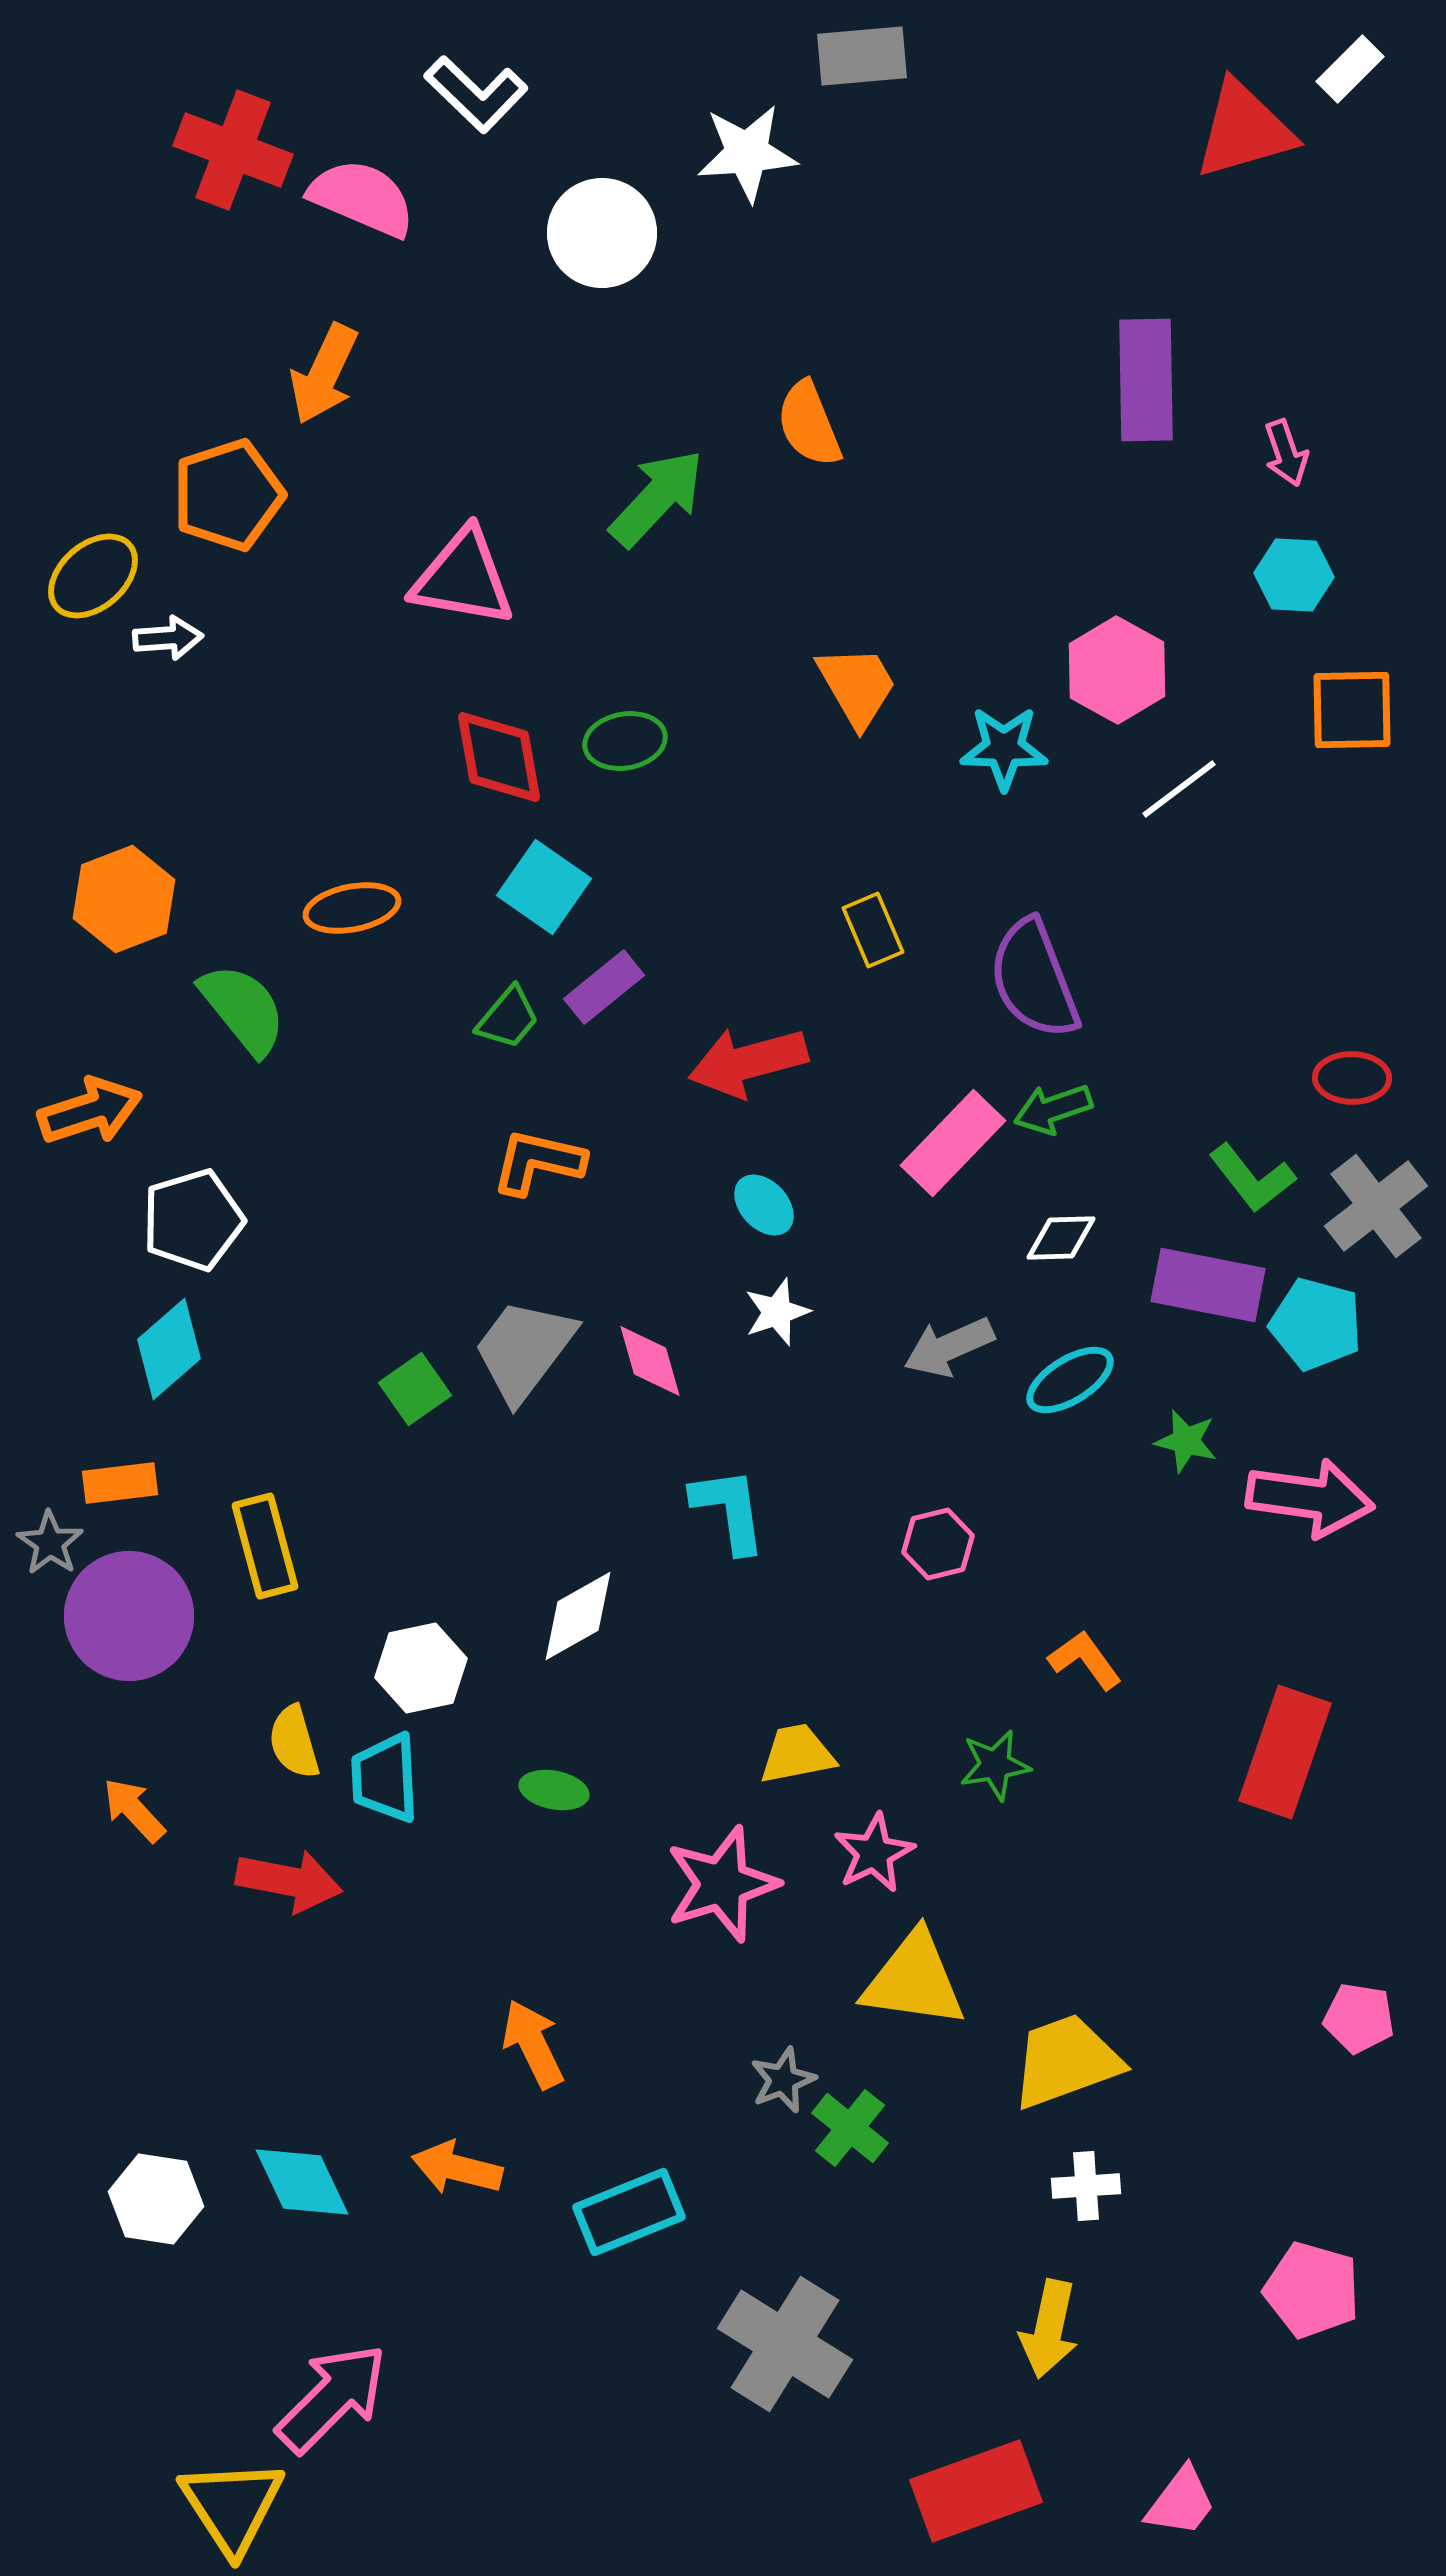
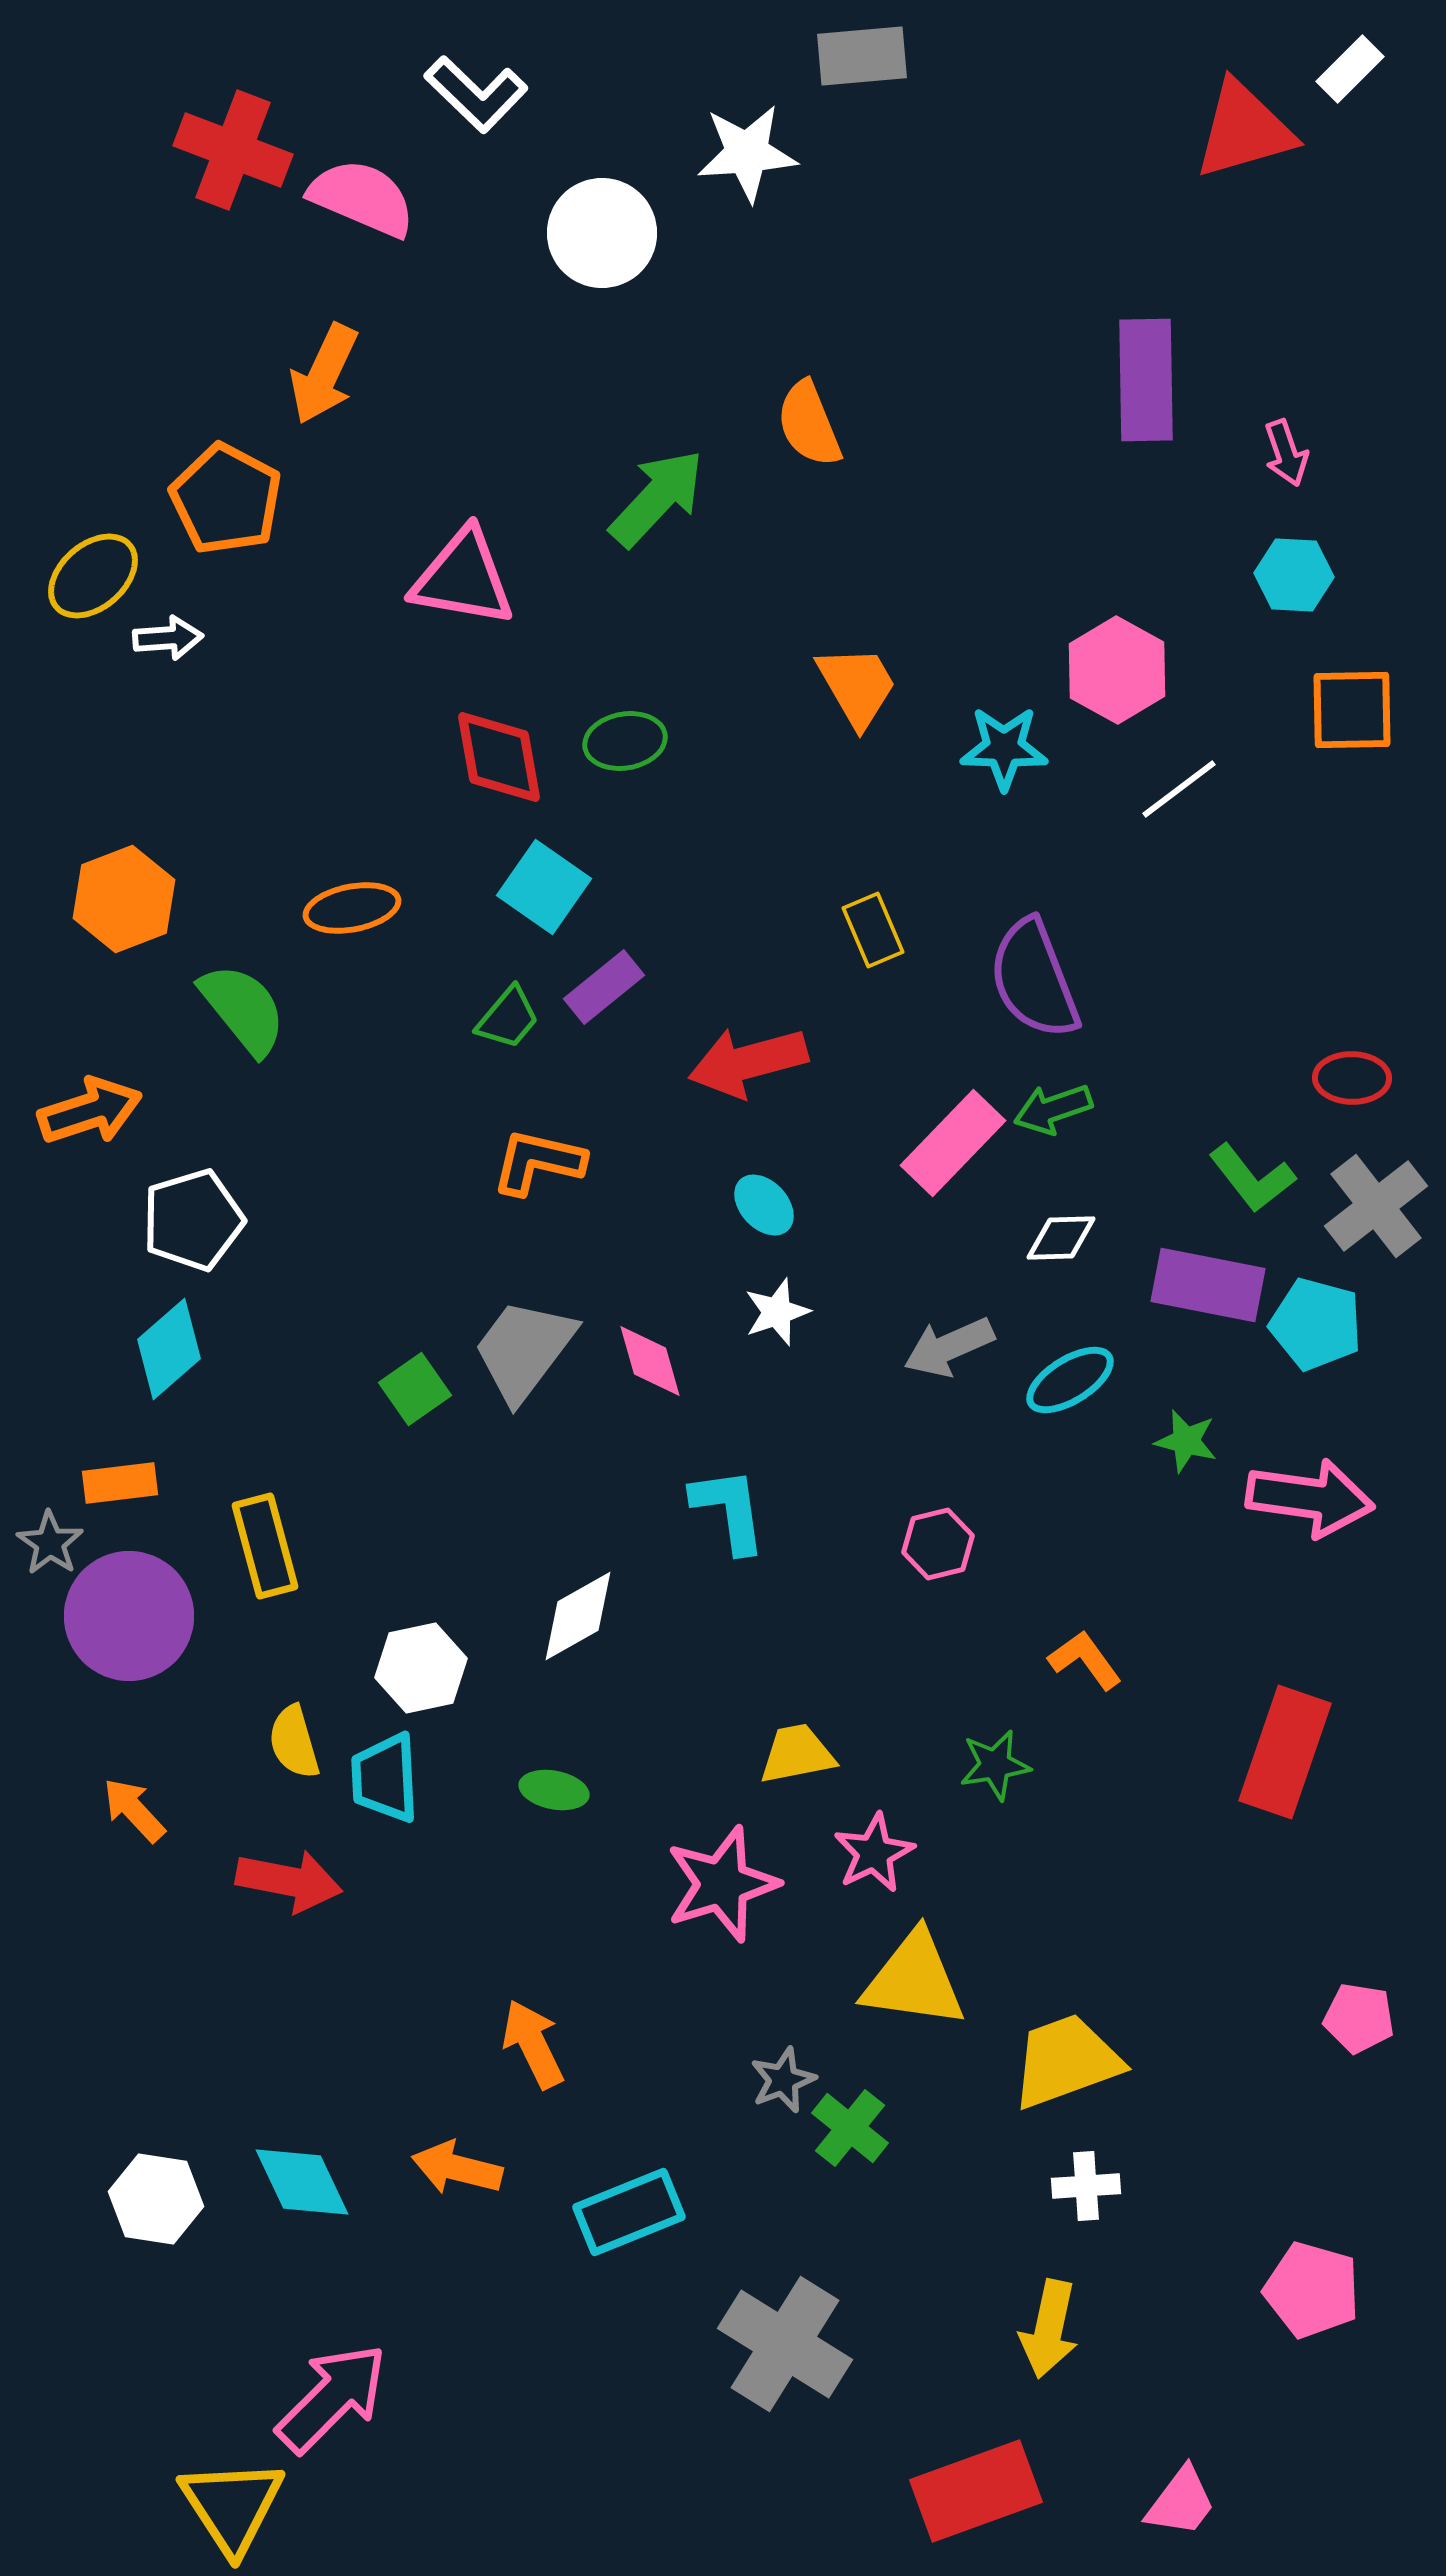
orange pentagon at (228, 495): moved 2 px left, 4 px down; rotated 26 degrees counterclockwise
